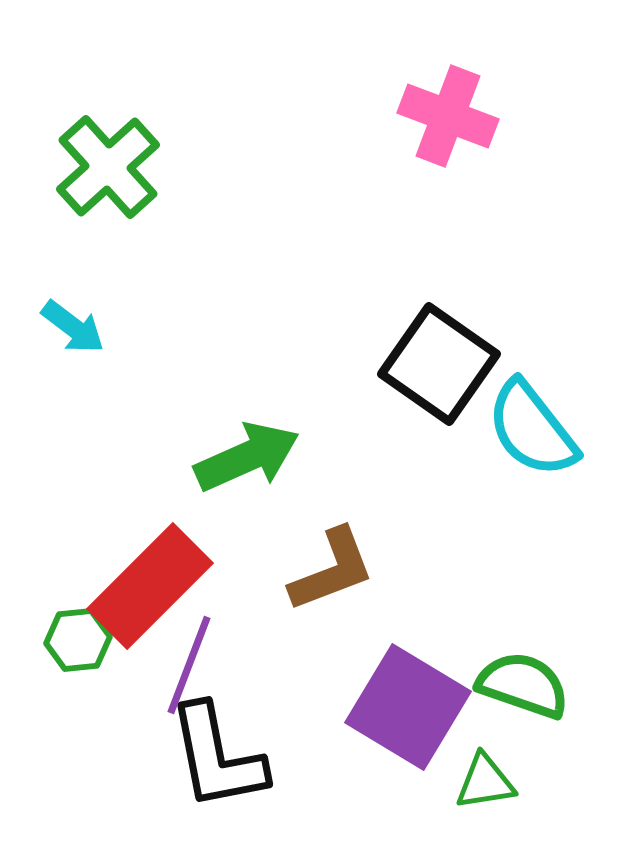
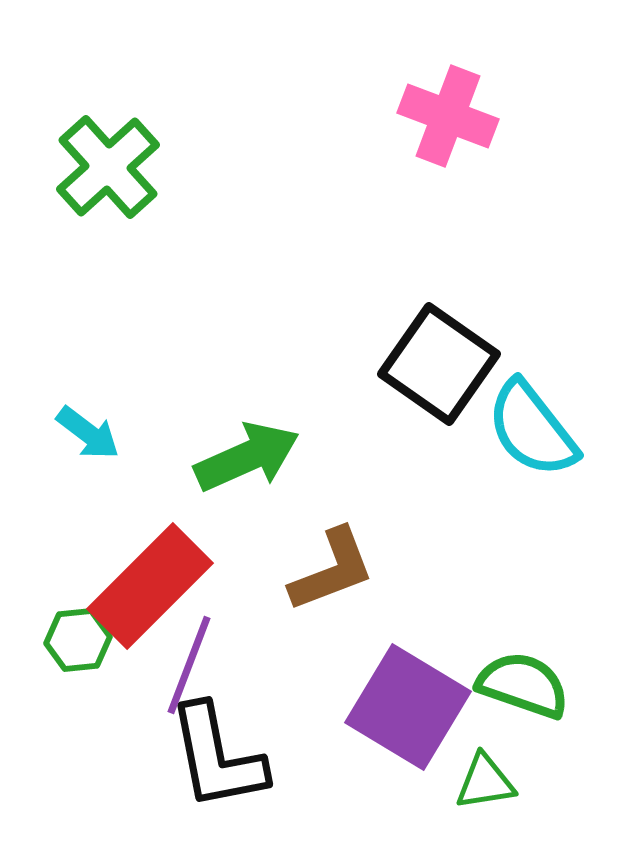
cyan arrow: moved 15 px right, 106 px down
